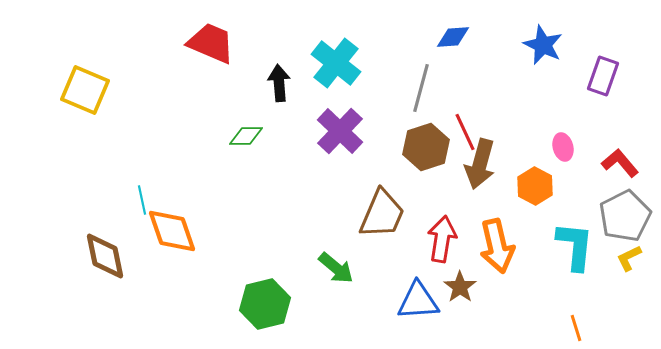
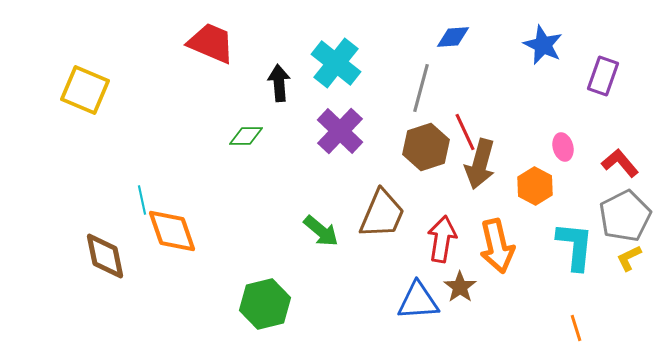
green arrow: moved 15 px left, 37 px up
